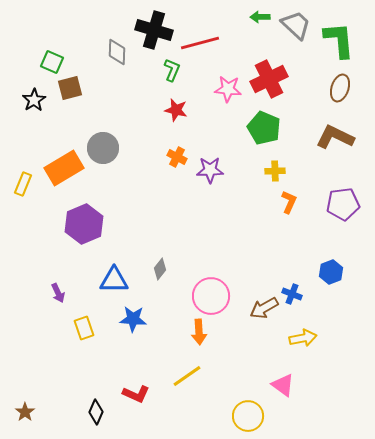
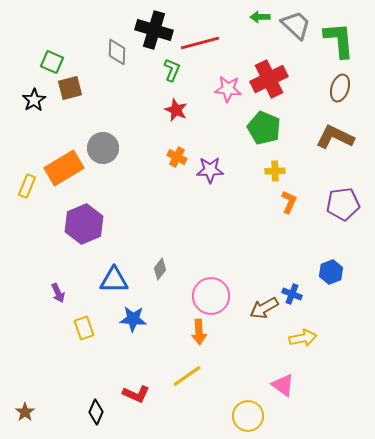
red star at (176, 110): rotated 10 degrees clockwise
yellow rectangle at (23, 184): moved 4 px right, 2 px down
